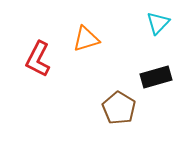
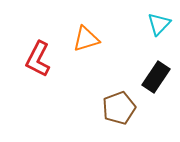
cyan triangle: moved 1 px right, 1 px down
black rectangle: rotated 40 degrees counterclockwise
brown pentagon: rotated 20 degrees clockwise
